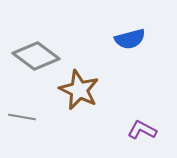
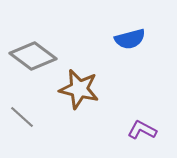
gray diamond: moved 3 px left
brown star: moved 1 px up; rotated 12 degrees counterclockwise
gray line: rotated 32 degrees clockwise
